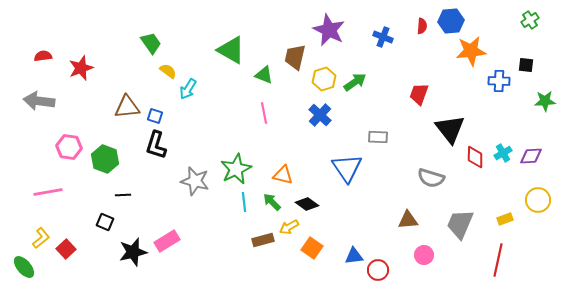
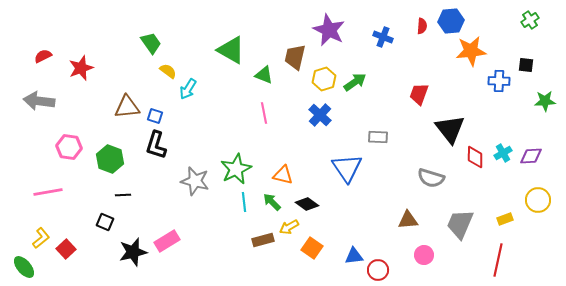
red semicircle at (43, 56): rotated 18 degrees counterclockwise
green hexagon at (105, 159): moved 5 px right
